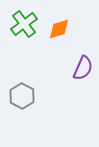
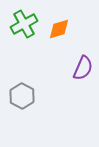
green cross: rotated 8 degrees clockwise
